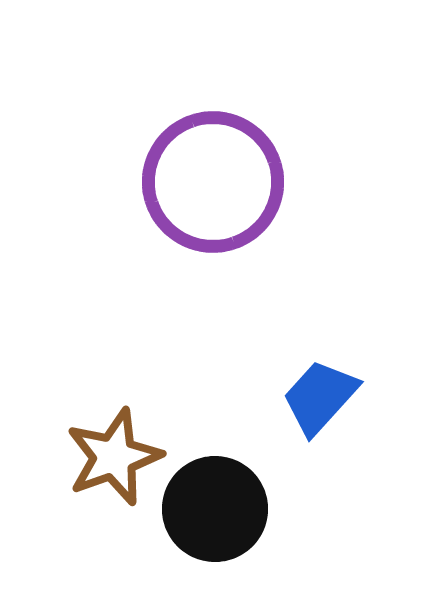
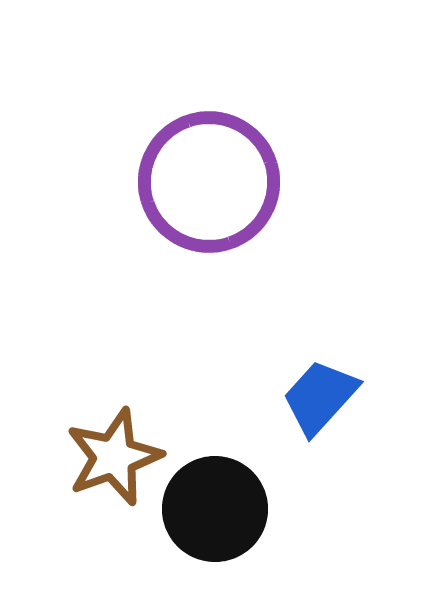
purple circle: moved 4 px left
